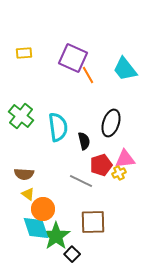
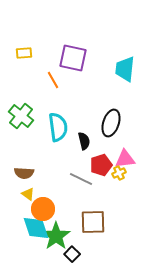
purple square: rotated 12 degrees counterclockwise
cyan trapezoid: rotated 44 degrees clockwise
orange line: moved 35 px left, 5 px down
brown semicircle: moved 1 px up
gray line: moved 2 px up
